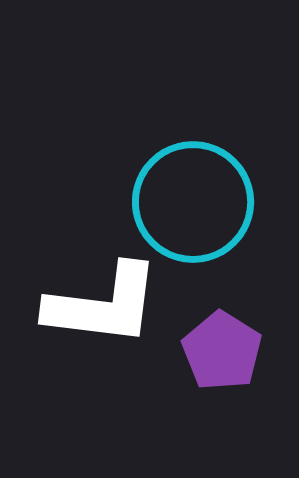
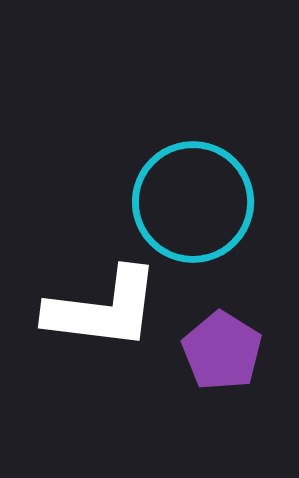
white L-shape: moved 4 px down
